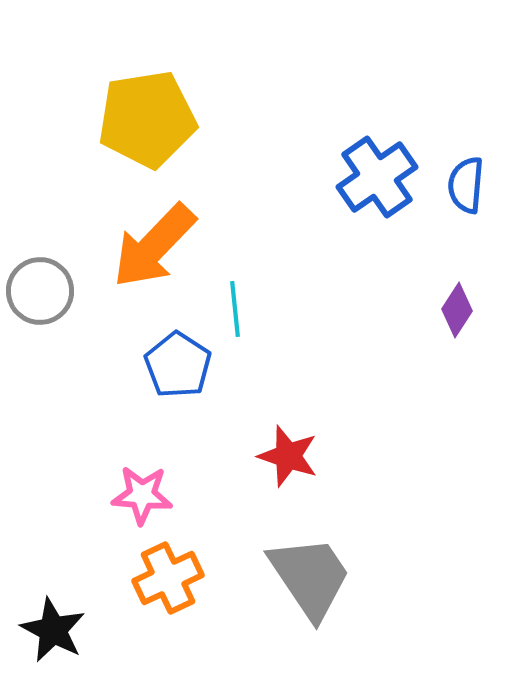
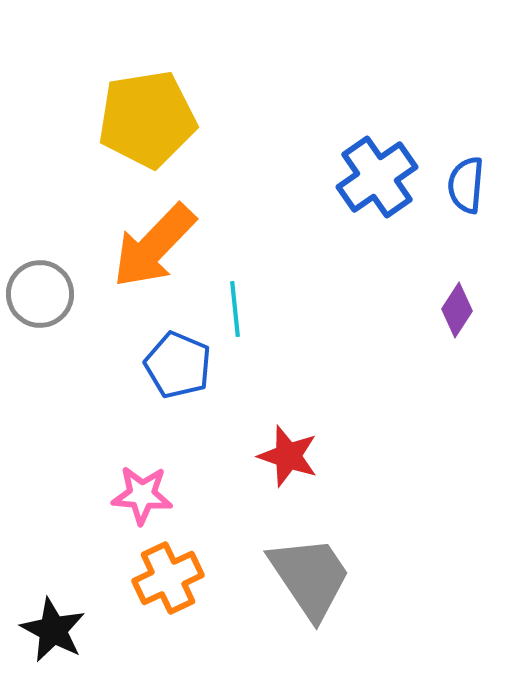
gray circle: moved 3 px down
blue pentagon: rotated 10 degrees counterclockwise
